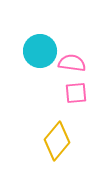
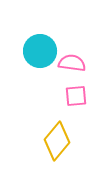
pink square: moved 3 px down
